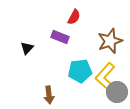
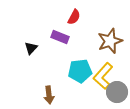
black triangle: moved 4 px right
yellow L-shape: moved 2 px left
